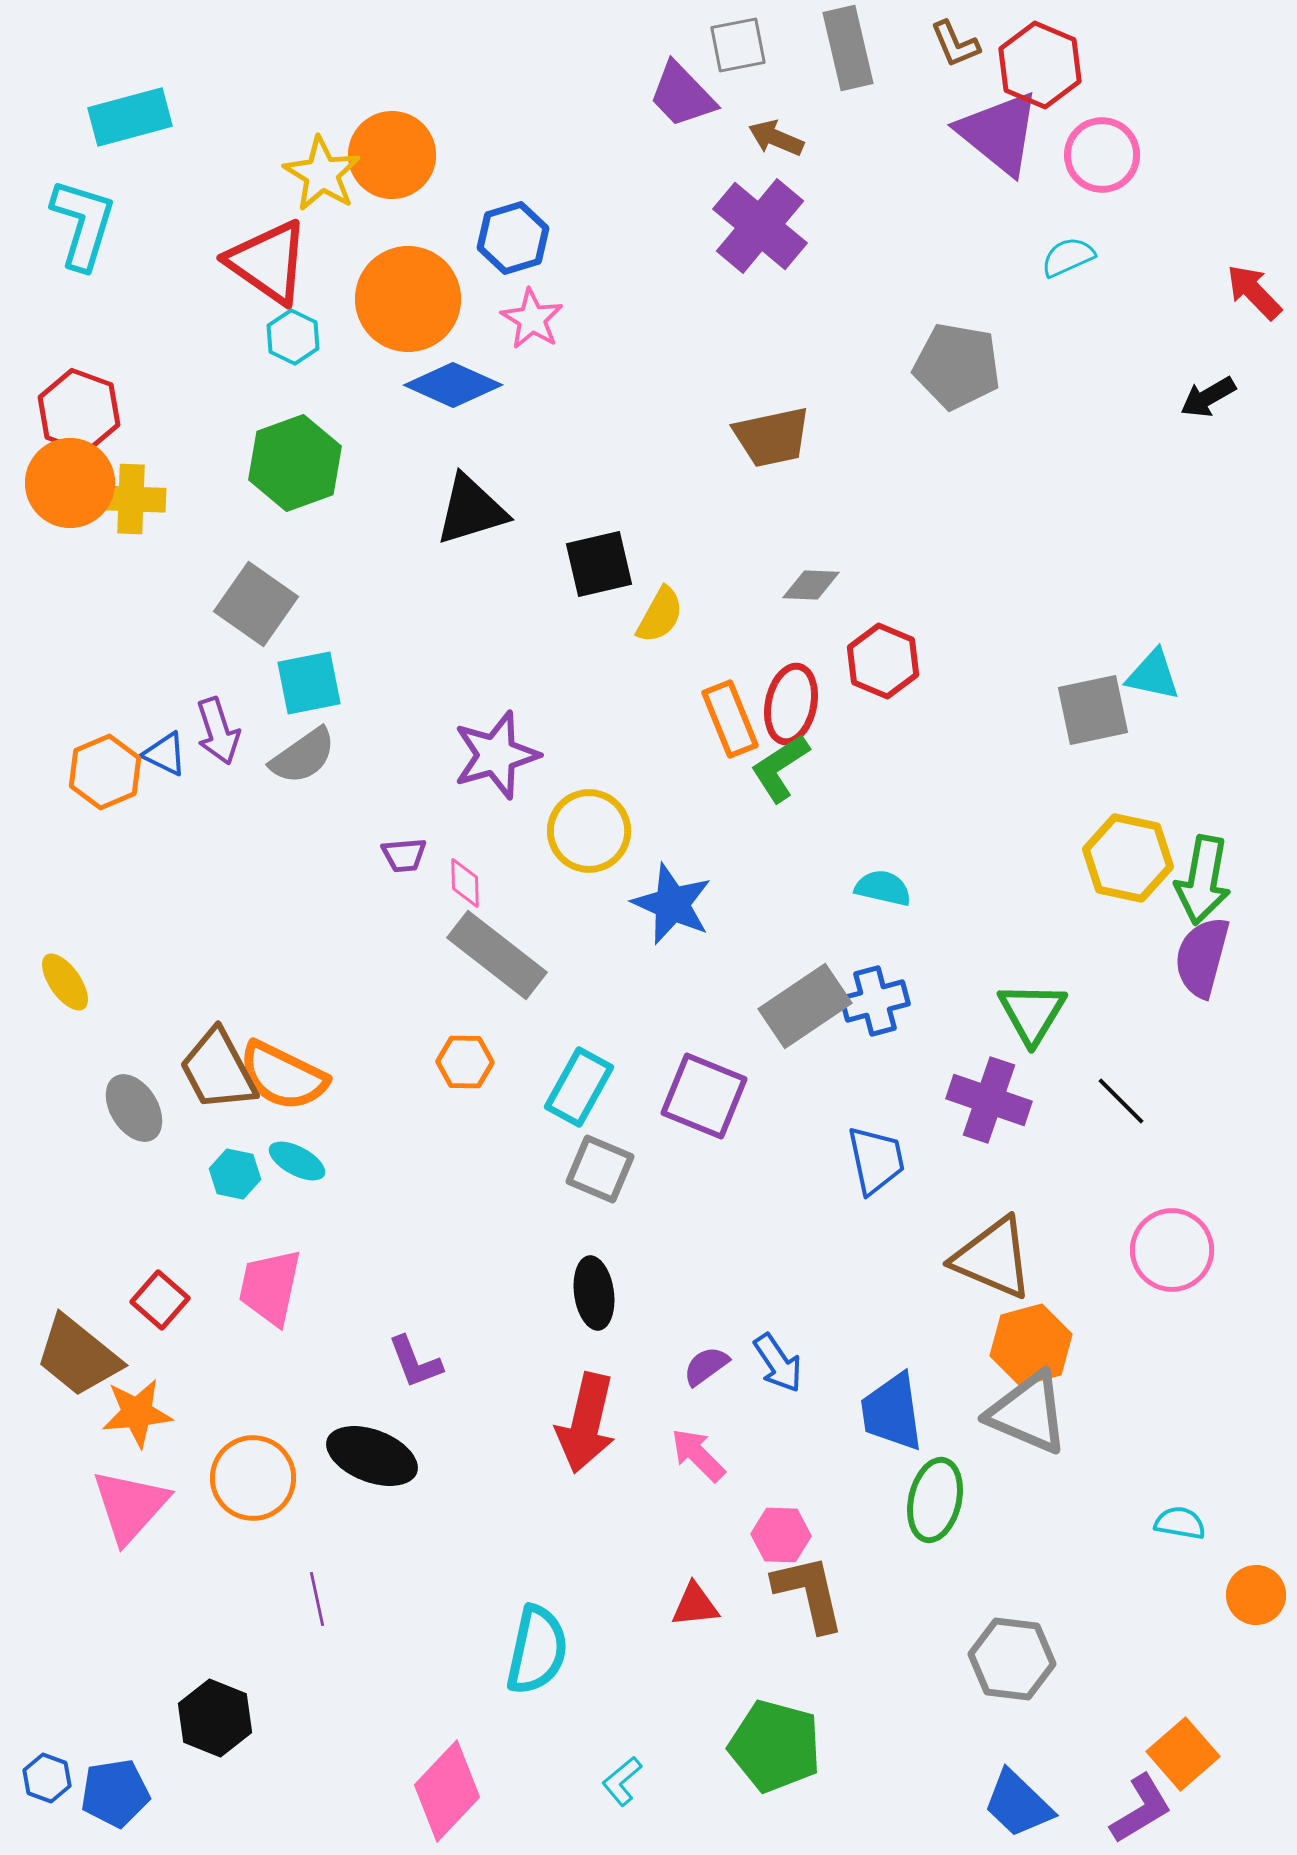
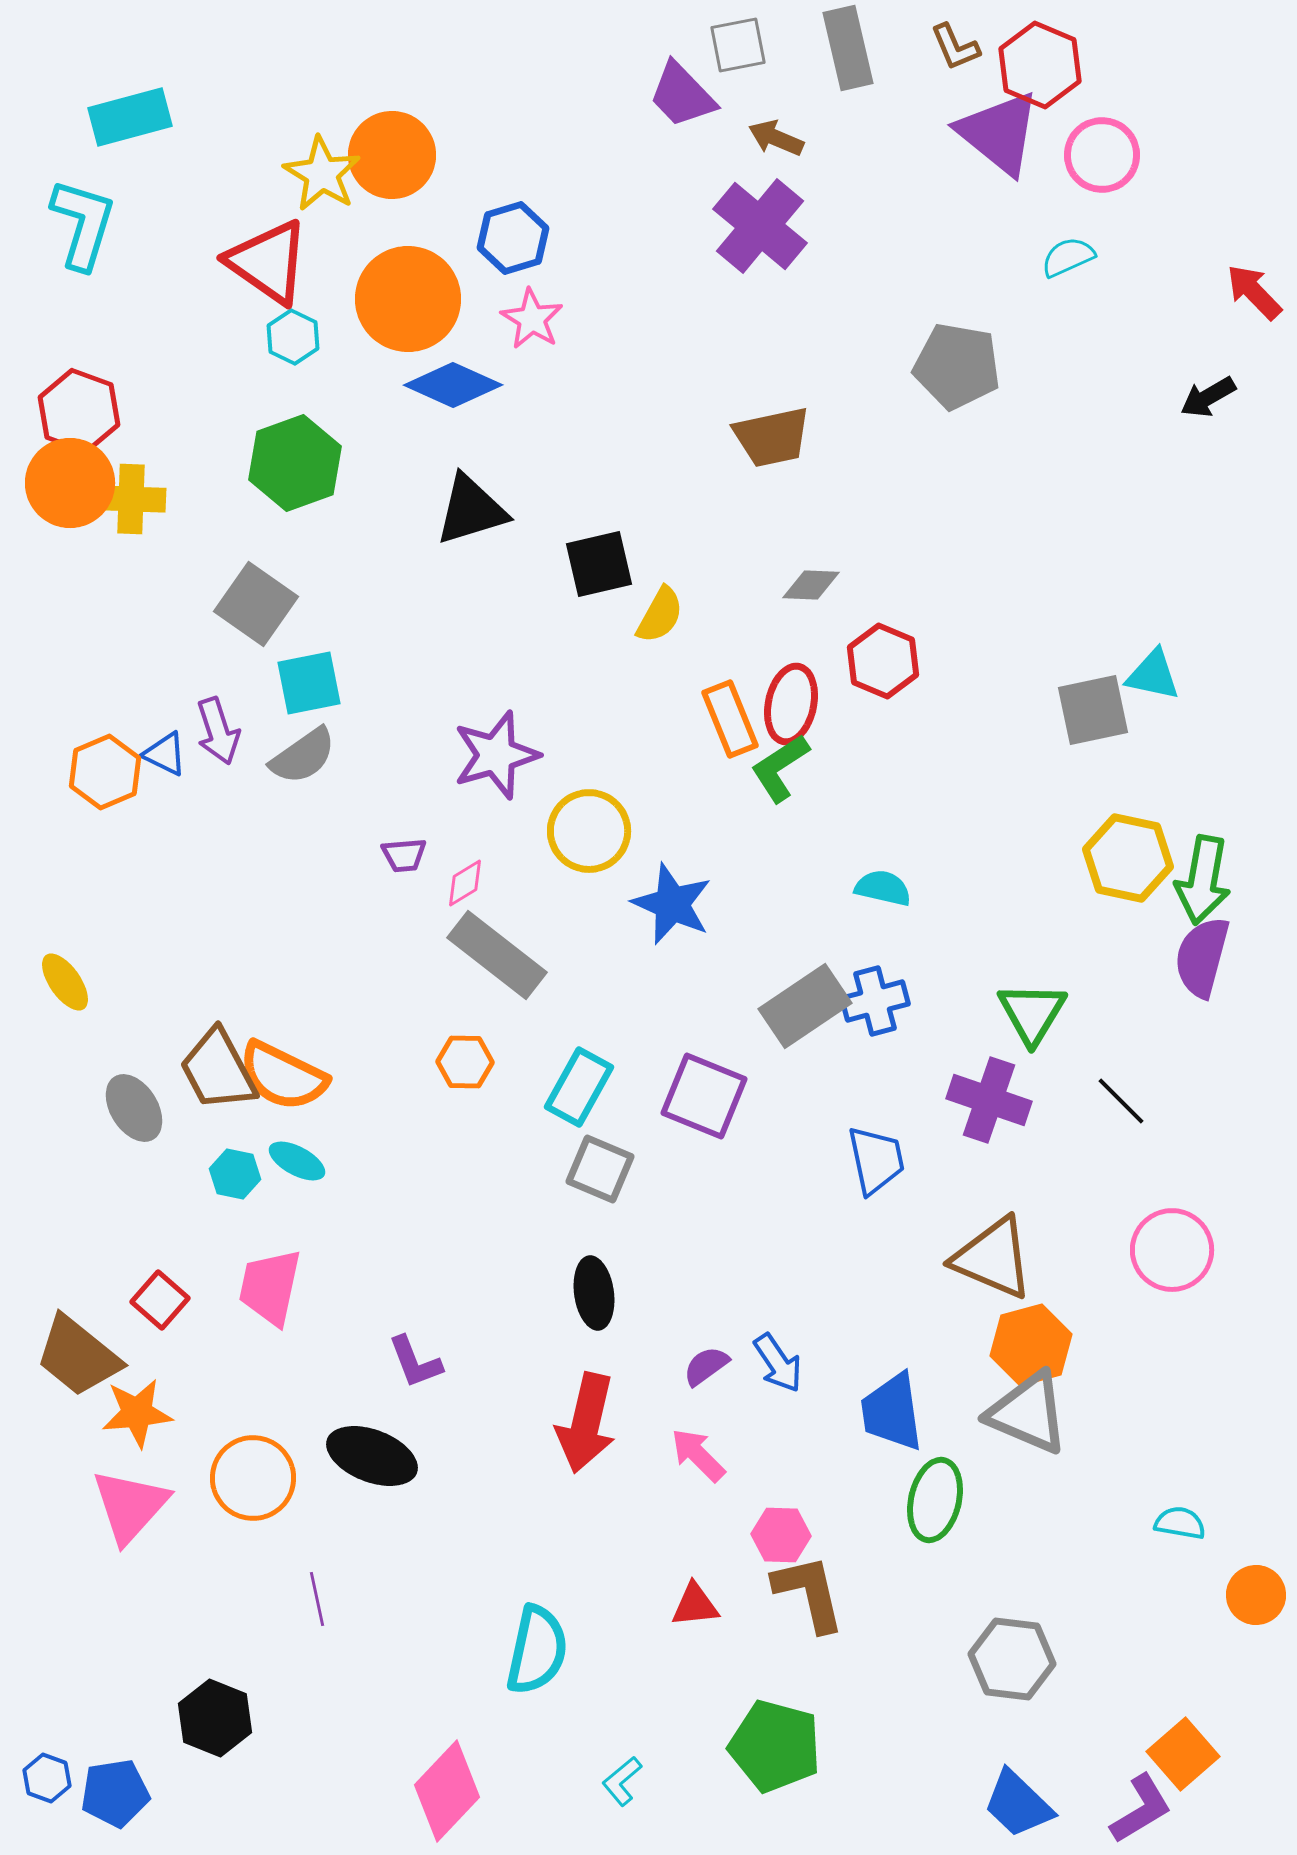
brown L-shape at (955, 44): moved 3 px down
pink diamond at (465, 883): rotated 60 degrees clockwise
